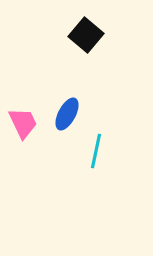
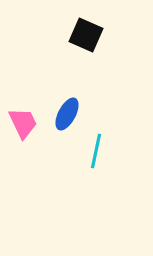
black square: rotated 16 degrees counterclockwise
